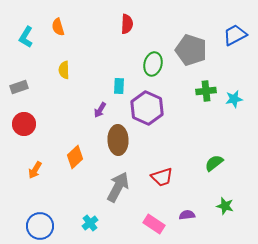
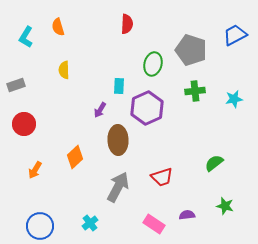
gray rectangle: moved 3 px left, 2 px up
green cross: moved 11 px left
purple hexagon: rotated 12 degrees clockwise
